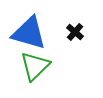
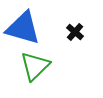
blue triangle: moved 6 px left, 5 px up
